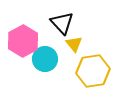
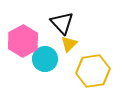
yellow triangle: moved 5 px left; rotated 24 degrees clockwise
